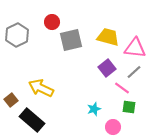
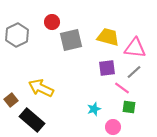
purple square: rotated 30 degrees clockwise
